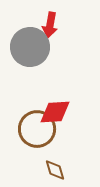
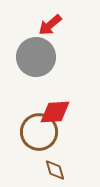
red arrow: rotated 40 degrees clockwise
gray circle: moved 6 px right, 10 px down
brown circle: moved 2 px right, 3 px down
